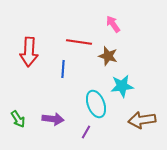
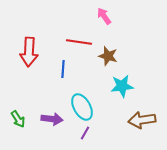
pink arrow: moved 9 px left, 8 px up
cyan ellipse: moved 14 px left, 3 px down; rotated 8 degrees counterclockwise
purple arrow: moved 1 px left
purple line: moved 1 px left, 1 px down
